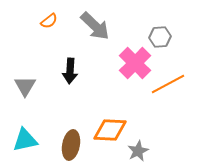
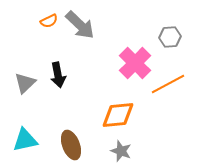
orange semicircle: rotated 12 degrees clockwise
gray arrow: moved 15 px left, 1 px up
gray hexagon: moved 10 px right
black arrow: moved 12 px left, 4 px down; rotated 15 degrees counterclockwise
gray triangle: moved 3 px up; rotated 15 degrees clockwise
orange diamond: moved 8 px right, 15 px up; rotated 8 degrees counterclockwise
brown ellipse: rotated 32 degrees counterclockwise
gray star: moved 17 px left; rotated 25 degrees counterclockwise
